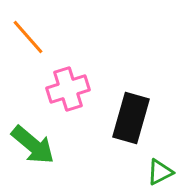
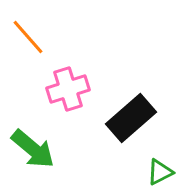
black rectangle: rotated 33 degrees clockwise
green arrow: moved 4 px down
